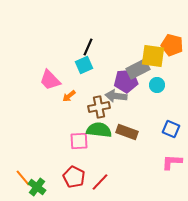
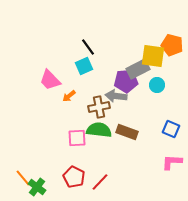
black line: rotated 60 degrees counterclockwise
cyan square: moved 1 px down
pink square: moved 2 px left, 3 px up
